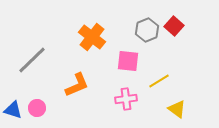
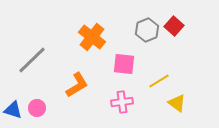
pink square: moved 4 px left, 3 px down
orange L-shape: rotated 8 degrees counterclockwise
pink cross: moved 4 px left, 3 px down
yellow triangle: moved 6 px up
